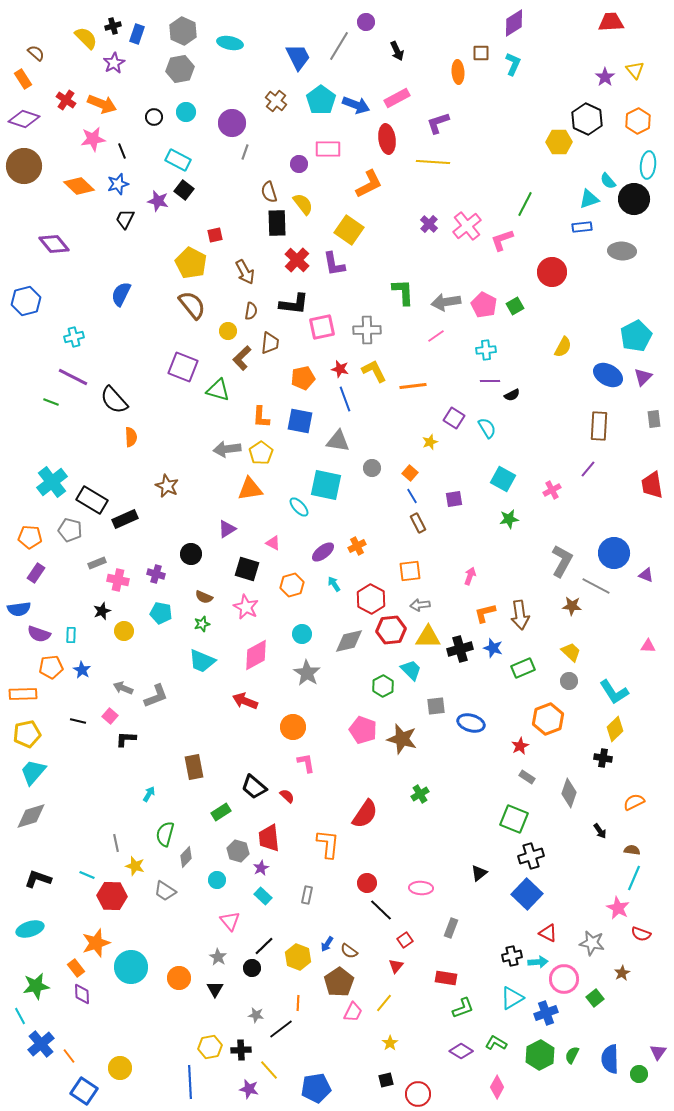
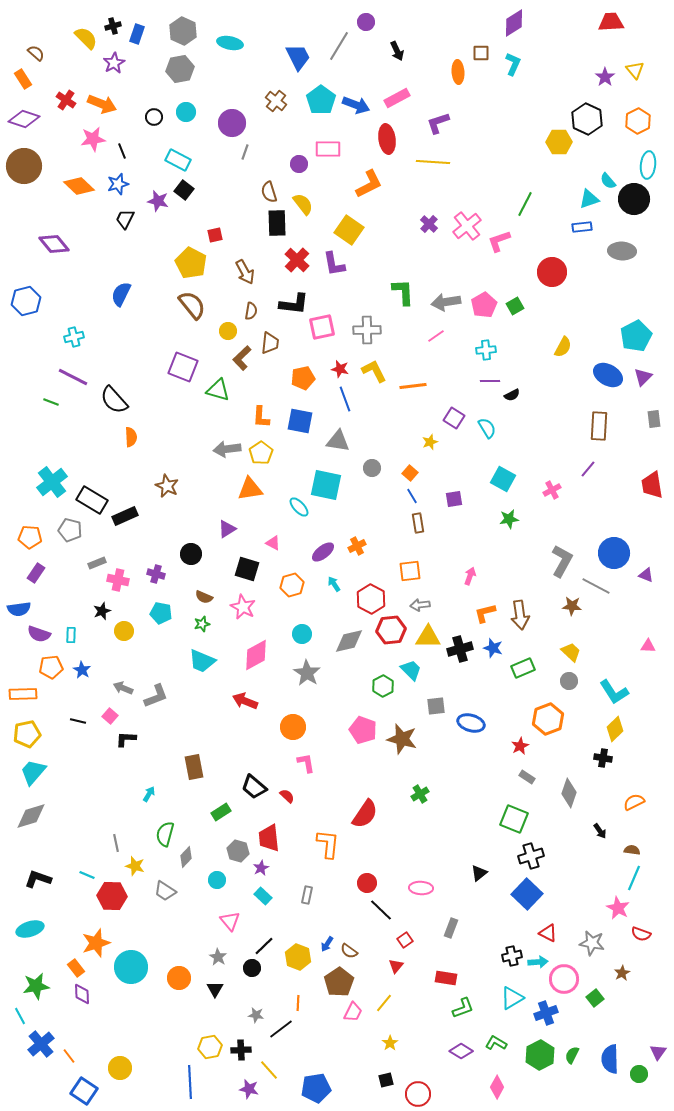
pink L-shape at (502, 240): moved 3 px left, 1 px down
pink pentagon at (484, 305): rotated 15 degrees clockwise
black rectangle at (125, 519): moved 3 px up
brown rectangle at (418, 523): rotated 18 degrees clockwise
pink star at (246, 607): moved 3 px left
